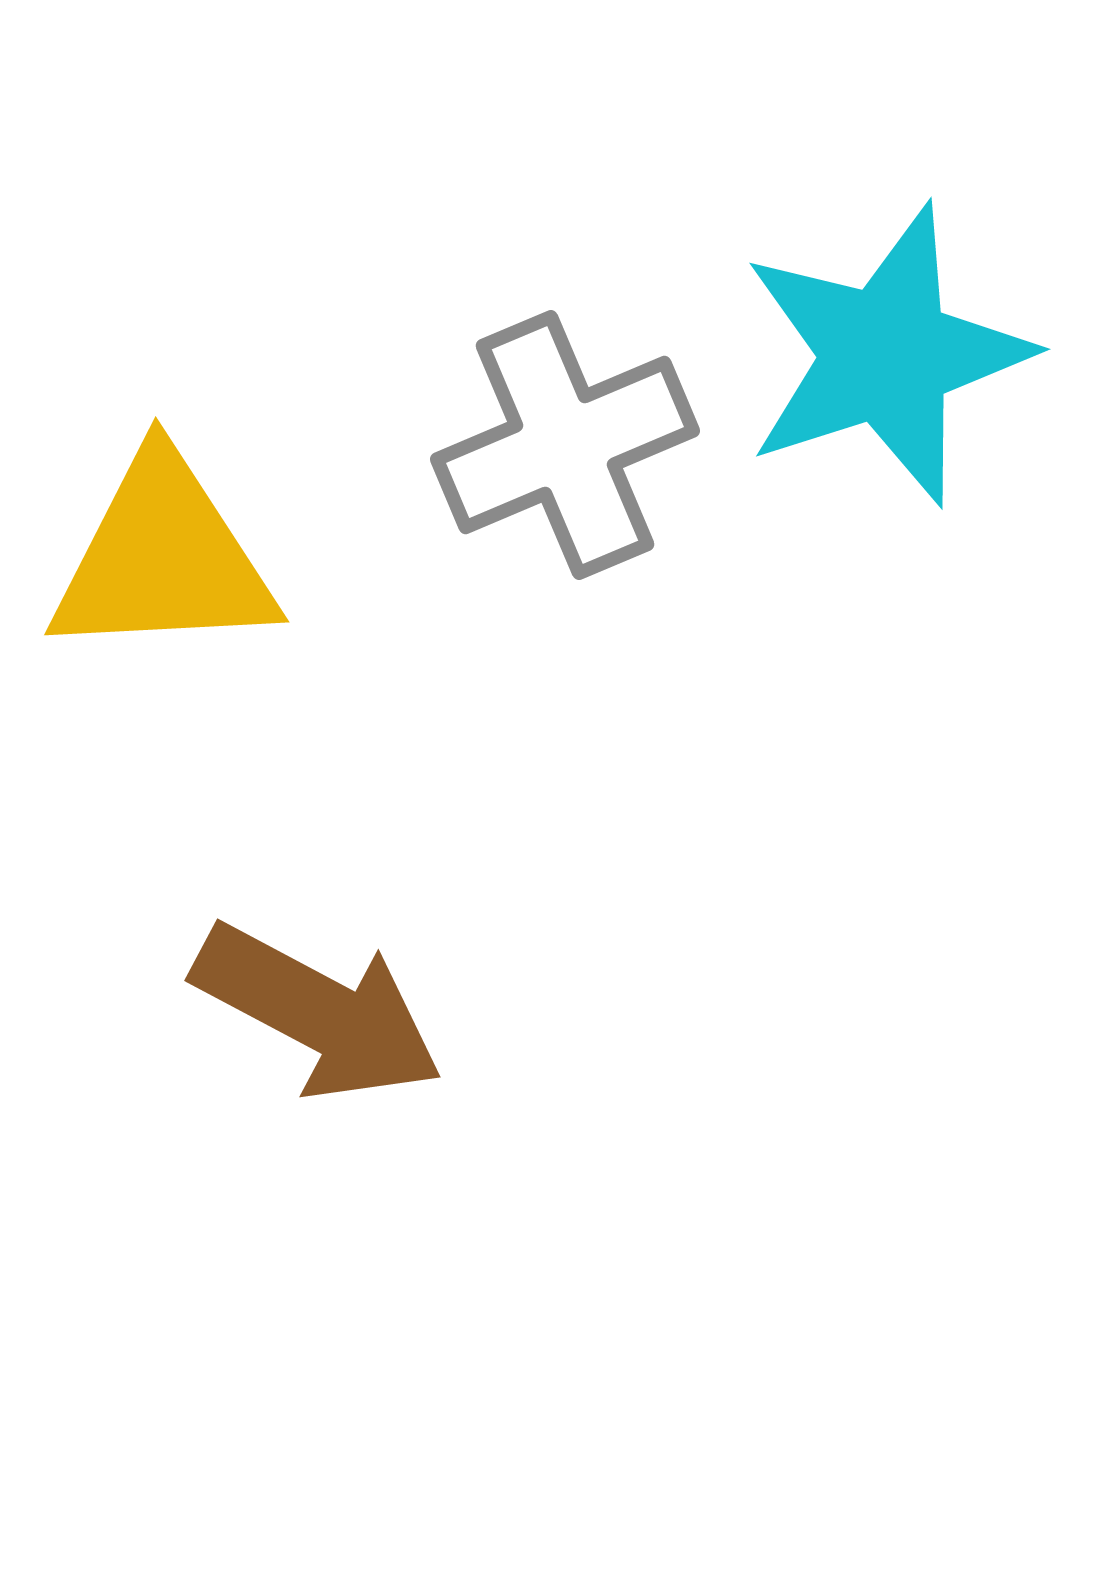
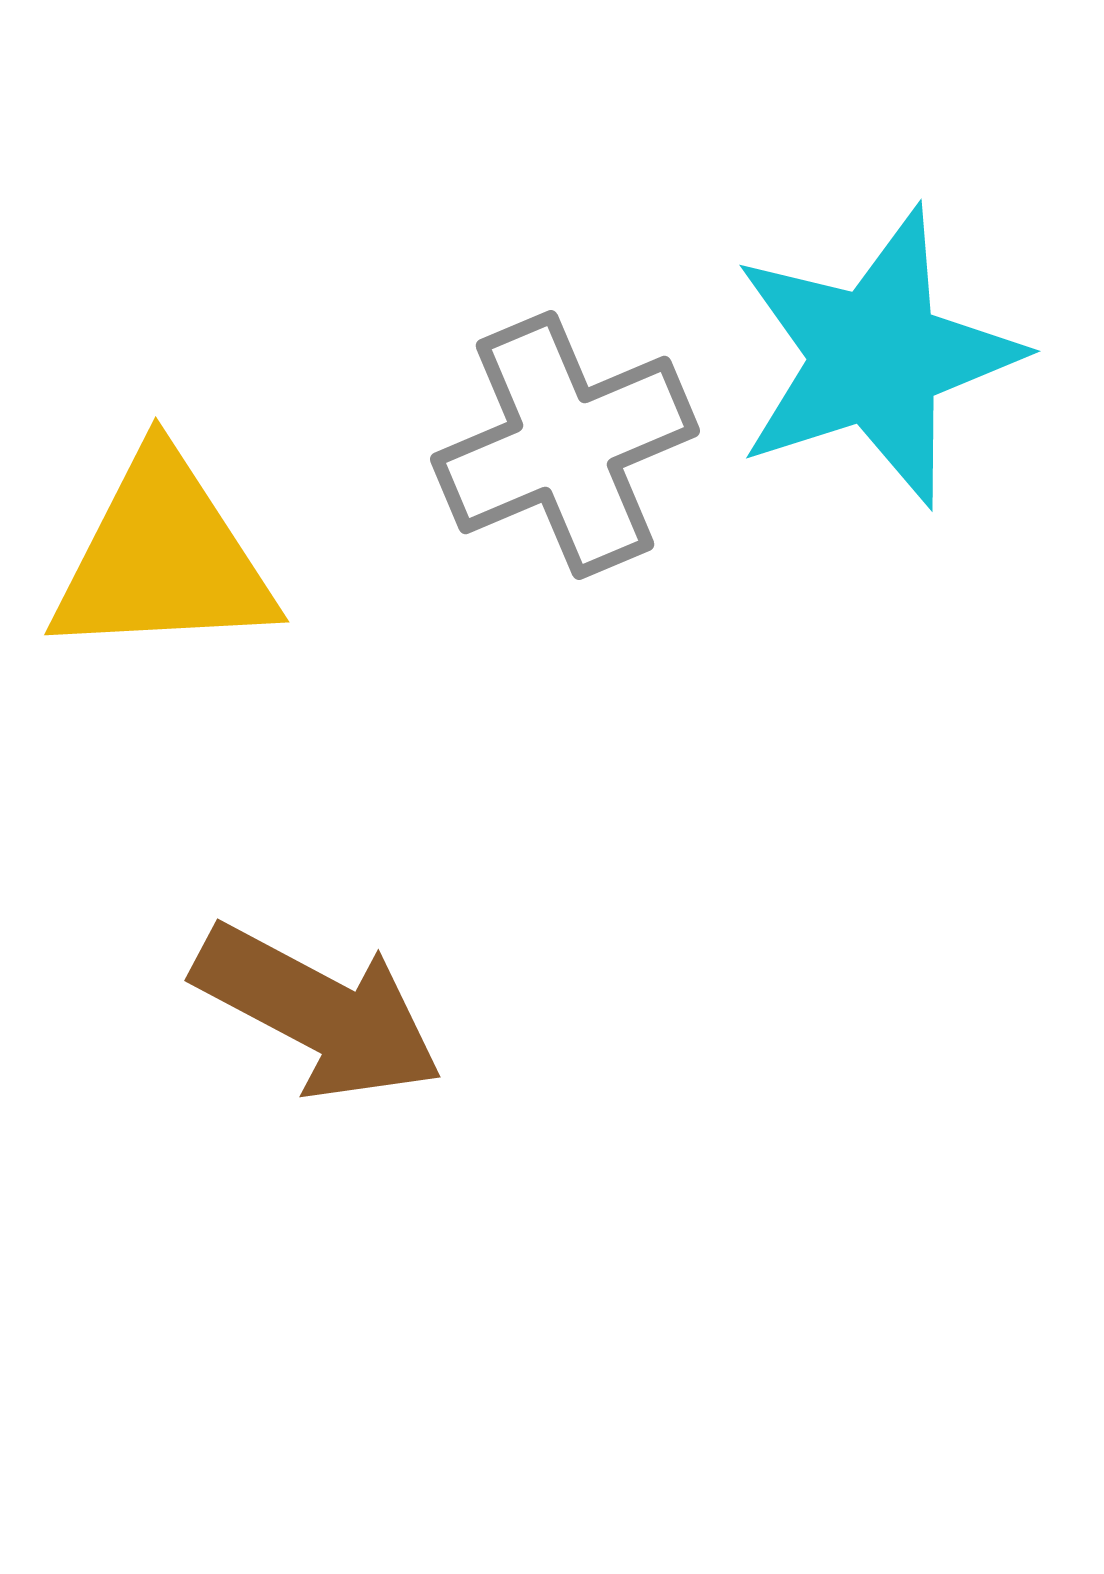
cyan star: moved 10 px left, 2 px down
